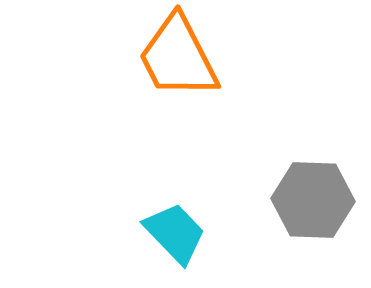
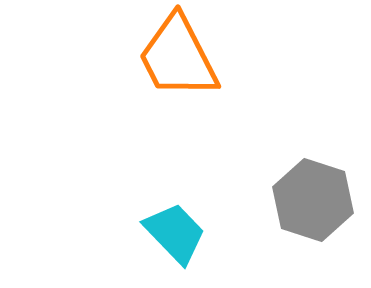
gray hexagon: rotated 16 degrees clockwise
